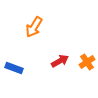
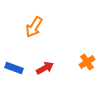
red arrow: moved 15 px left, 7 px down
